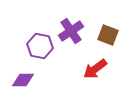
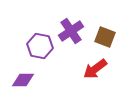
brown square: moved 3 px left, 2 px down
